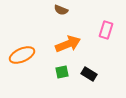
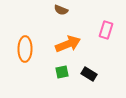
orange ellipse: moved 3 px right, 6 px up; rotated 65 degrees counterclockwise
